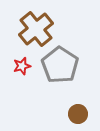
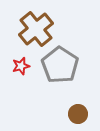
red star: moved 1 px left
